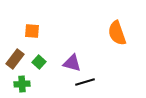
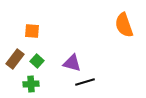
orange semicircle: moved 7 px right, 8 px up
green square: moved 2 px left, 1 px up
green cross: moved 9 px right
